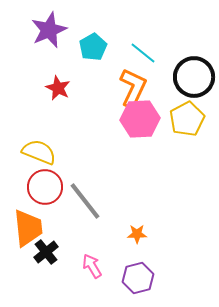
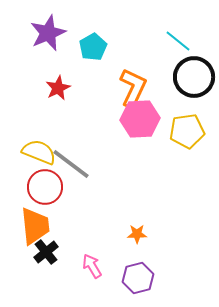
purple star: moved 1 px left, 3 px down
cyan line: moved 35 px right, 12 px up
red star: rotated 20 degrees clockwise
yellow pentagon: moved 12 px down; rotated 20 degrees clockwise
gray line: moved 14 px left, 37 px up; rotated 15 degrees counterclockwise
orange trapezoid: moved 7 px right, 2 px up
